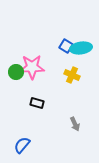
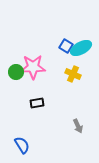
cyan ellipse: rotated 20 degrees counterclockwise
pink star: moved 1 px right
yellow cross: moved 1 px right, 1 px up
black rectangle: rotated 24 degrees counterclockwise
gray arrow: moved 3 px right, 2 px down
blue semicircle: rotated 108 degrees clockwise
